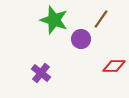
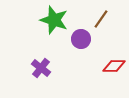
purple cross: moved 5 px up
